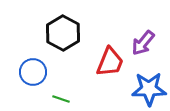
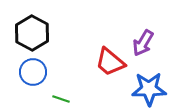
black hexagon: moved 31 px left
purple arrow: rotated 8 degrees counterclockwise
red trapezoid: rotated 108 degrees clockwise
